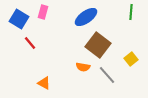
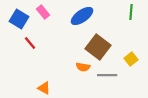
pink rectangle: rotated 56 degrees counterclockwise
blue ellipse: moved 4 px left, 1 px up
brown square: moved 2 px down
gray line: rotated 48 degrees counterclockwise
orange triangle: moved 5 px down
